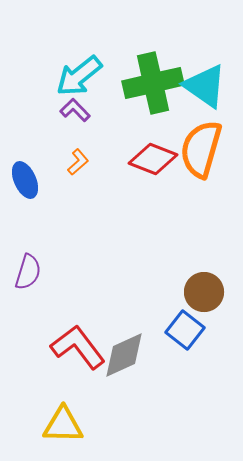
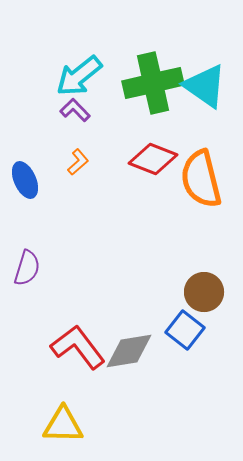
orange semicircle: moved 30 px down; rotated 30 degrees counterclockwise
purple semicircle: moved 1 px left, 4 px up
gray diamond: moved 5 px right, 4 px up; rotated 15 degrees clockwise
